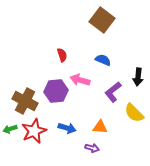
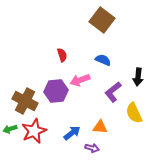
pink arrow: rotated 36 degrees counterclockwise
yellow semicircle: rotated 20 degrees clockwise
blue arrow: moved 5 px right, 5 px down; rotated 54 degrees counterclockwise
